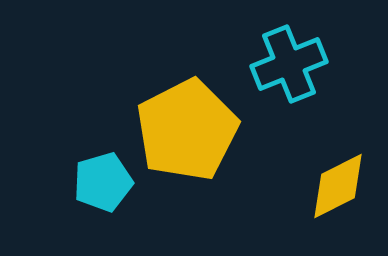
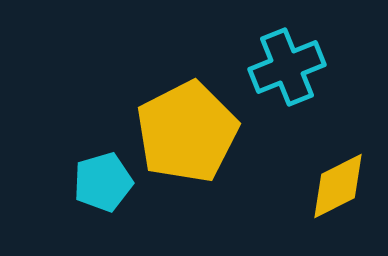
cyan cross: moved 2 px left, 3 px down
yellow pentagon: moved 2 px down
